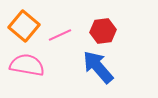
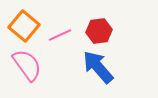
red hexagon: moved 4 px left
pink semicircle: rotated 44 degrees clockwise
